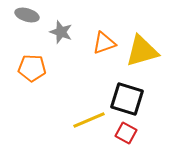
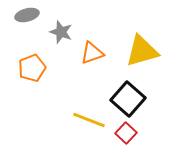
gray ellipse: rotated 30 degrees counterclockwise
orange triangle: moved 12 px left, 10 px down
orange pentagon: rotated 24 degrees counterclockwise
black square: moved 1 px right; rotated 24 degrees clockwise
yellow line: rotated 44 degrees clockwise
red square: rotated 15 degrees clockwise
